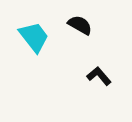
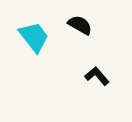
black L-shape: moved 2 px left
